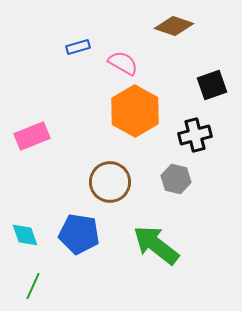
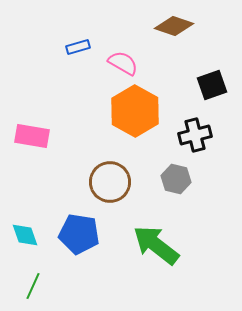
pink rectangle: rotated 32 degrees clockwise
